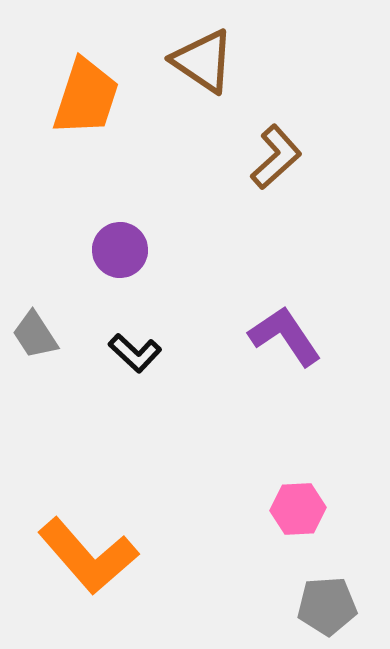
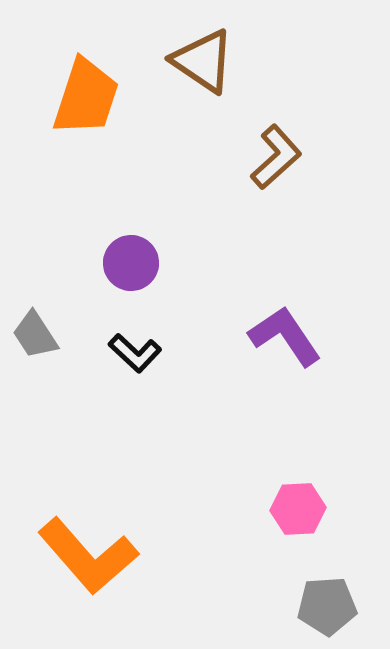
purple circle: moved 11 px right, 13 px down
